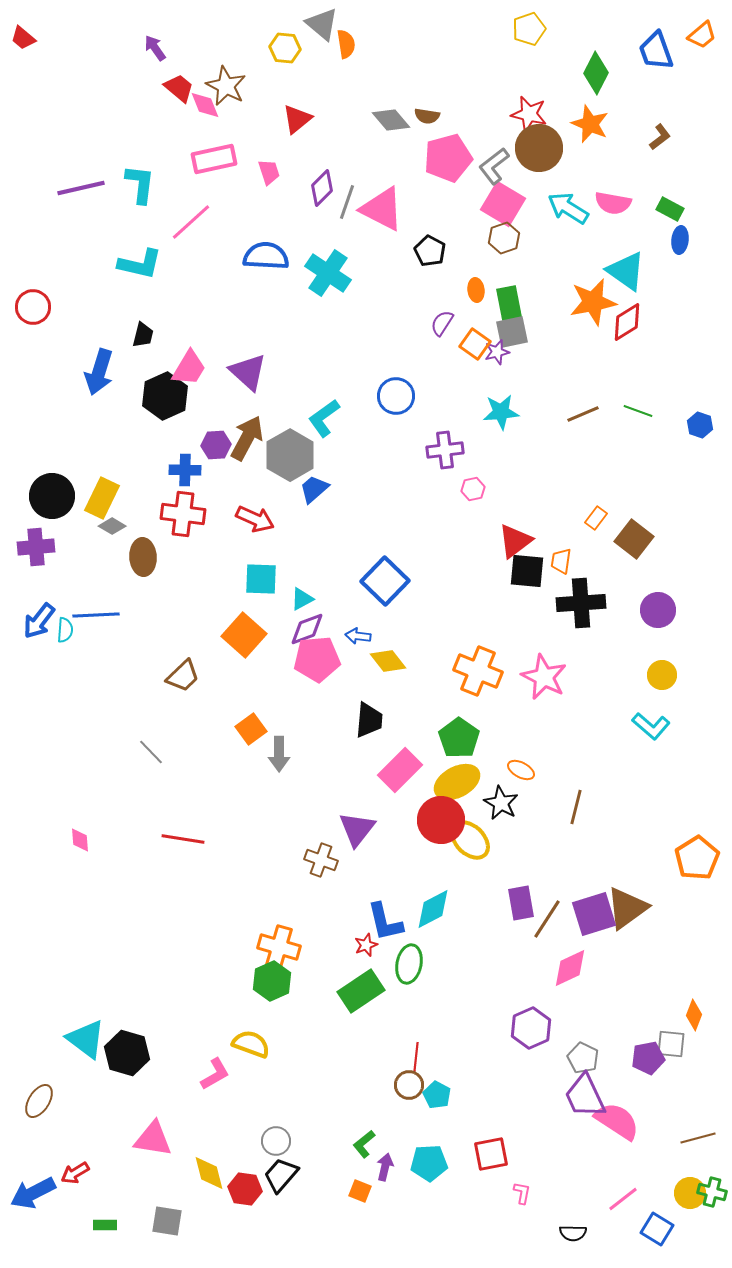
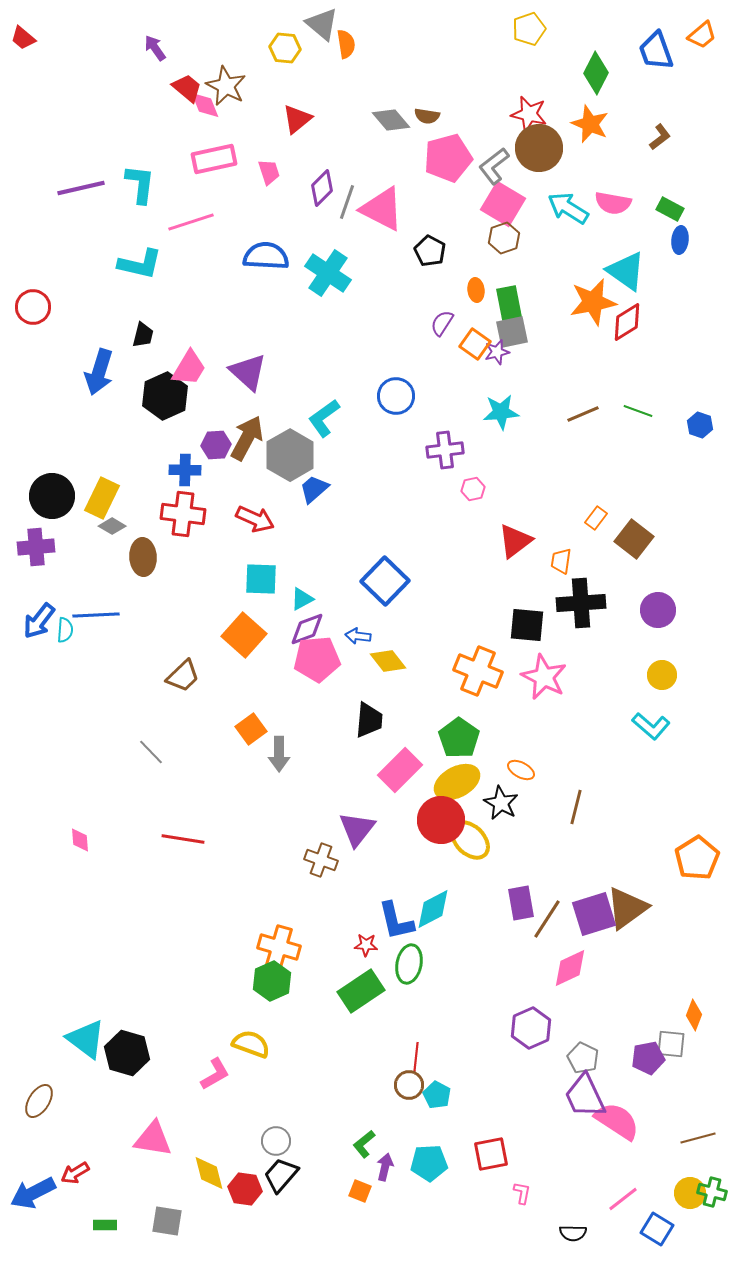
red trapezoid at (179, 88): moved 8 px right
pink line at (191, 222): rotated 24 degrees clockwise
black square at (527, 571): moved 54 px down
blue L-shape at (385, 922): moved 11 px right, 1 px up
red star at (366, 945): rotated 25 degrees clockwise
